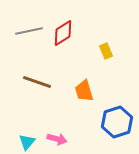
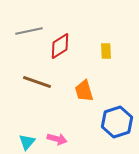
red diamond: moved 3 px left, 13 px down
yellow rectangle: rotated 21 degrees clockwise
